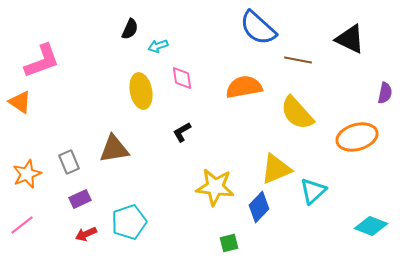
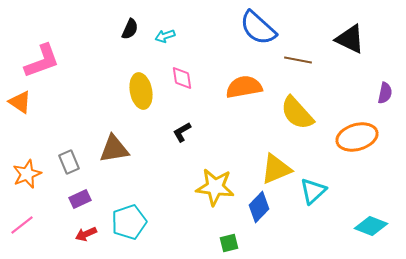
cyan arrow: moved 7 px right, 10 px up
